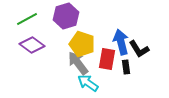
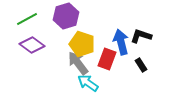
black L-shape: moved 2 px right, 13 px up; rotated 140 degrees clockwise
red rectangle: rotated 10 degrees clockwise
black rectangle: moved 15 px right, 2 px up; rotated 24 degrees counterclockwise
